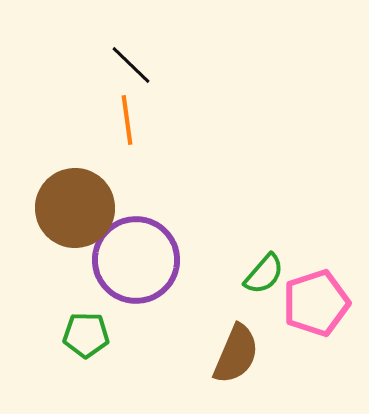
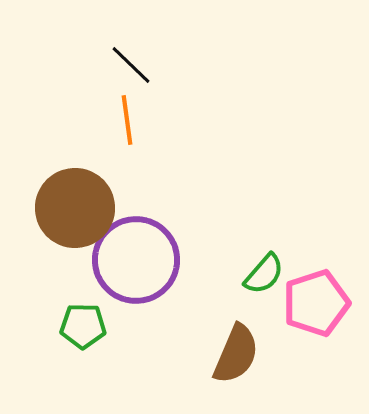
green pentagon: moved 3 px left, 9 px up
